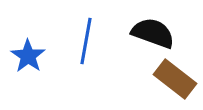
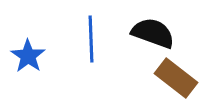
blue line: moved 5 px right, 2 px up; rotated 12 degrees counterclockwise
brown rectangle: moved 1 px right, 1 px up
